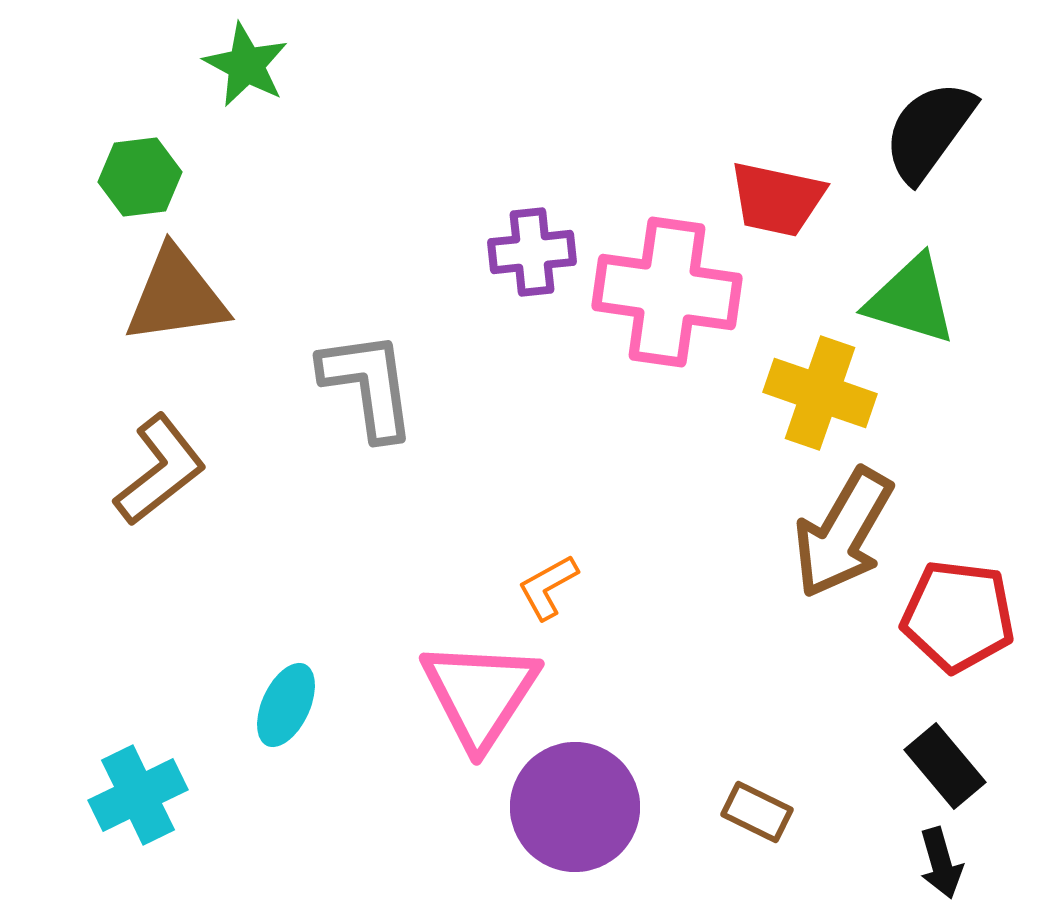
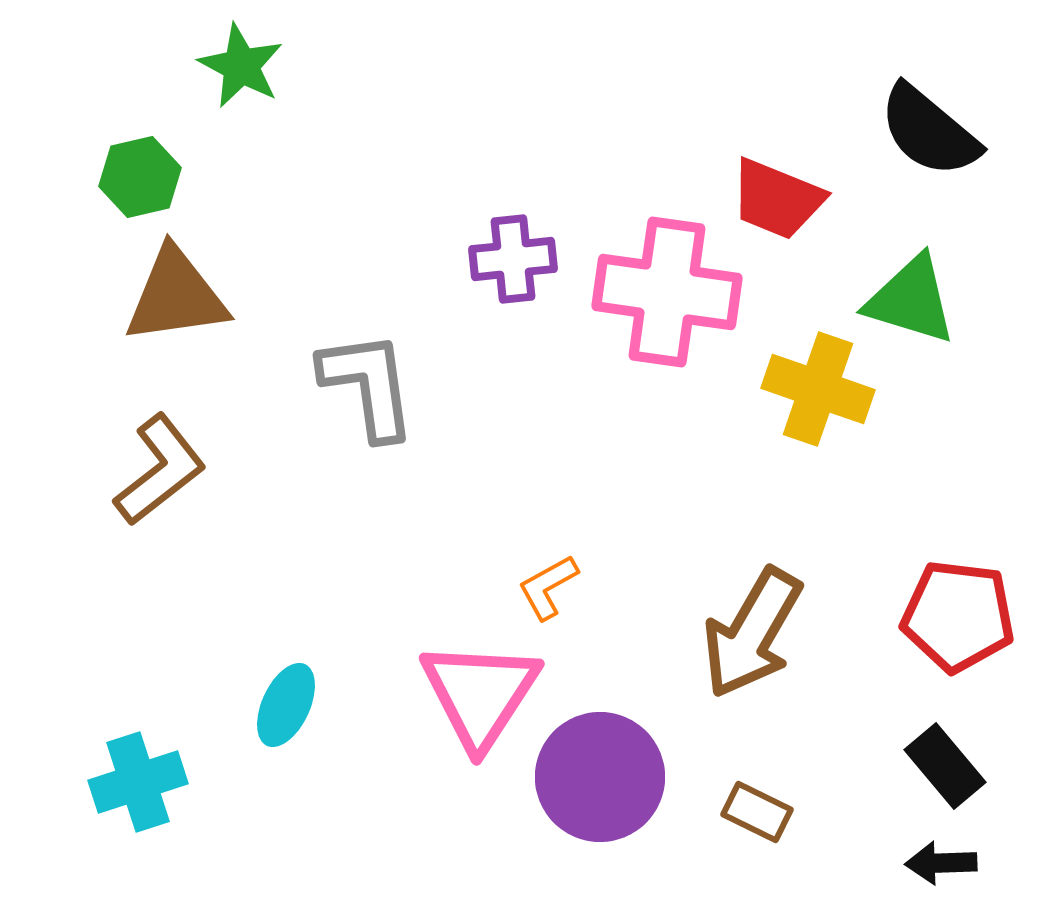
green star: moved 5 px left, 1 px down
black semicircle: rotated 86 degrees counterclockwise
green hexagon: rotated 6 degrees counterclockwise
red trapezoid: rotated 10 degrees clockwise
purple cross: moved 19 px left, 7 px down
yellow cross: moved 2 px left, 4 px up
brown arrow: moved 91 px left, 100 px down
cyan cross: moved 13 px up; rotated 8 degrees clockwise
purple circle: moved 25 px right, 30 px up
black arrow: rotated 104 degrees clockwise
